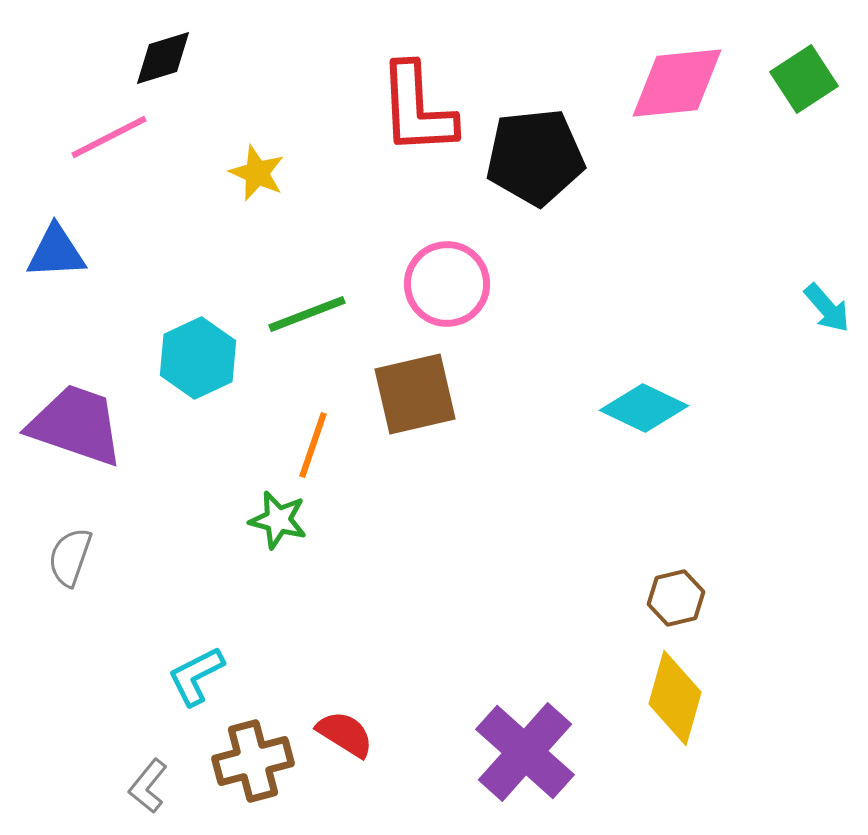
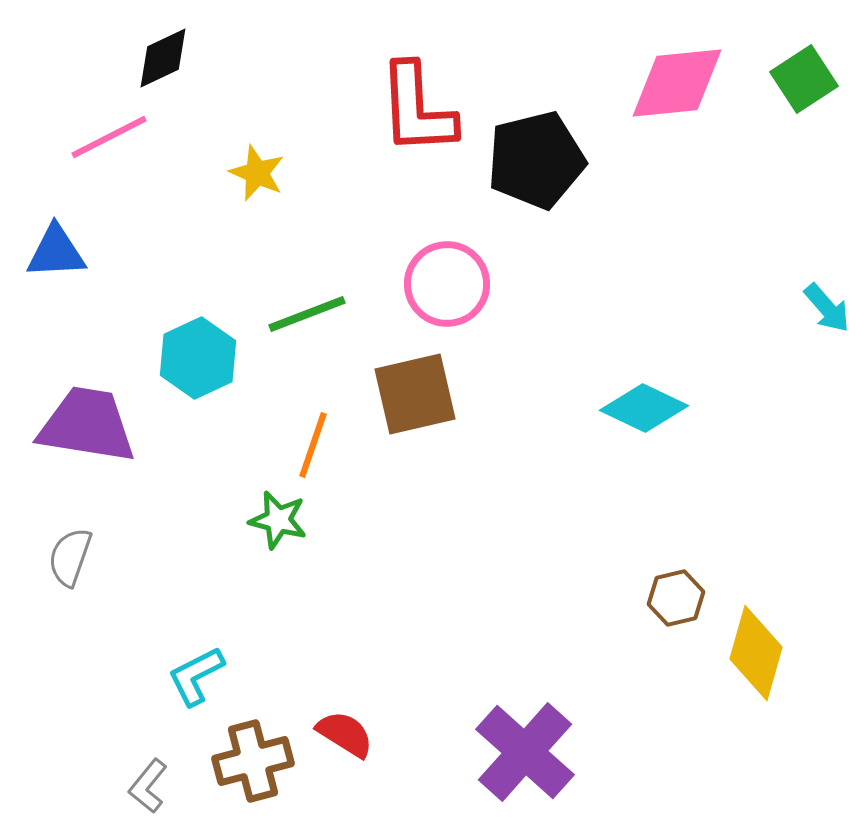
black diamond: rotated 8 degrees counterclockwise
black pentagon: moved 1 px right, 3 px down; rotated 8 degrees counterclockwise
purple trapezoid: moved 11 px right; rotated 10 degrees counterclockwise
yellow diamond: moved 81 px right, 45 px up
